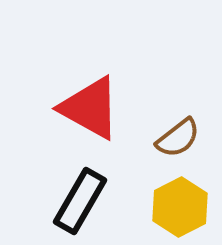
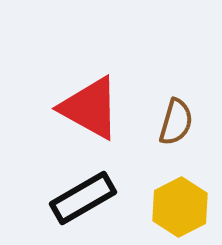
brown semicircle: moved 2 px left, 16 px up; rotated 36 degrees counterclockwise
black rectangle: moved 3 px right, 3 px up; rotated 30 degrees clockwise
